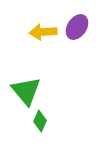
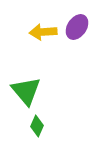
green diamond: moved 3 px left, 5 px down
